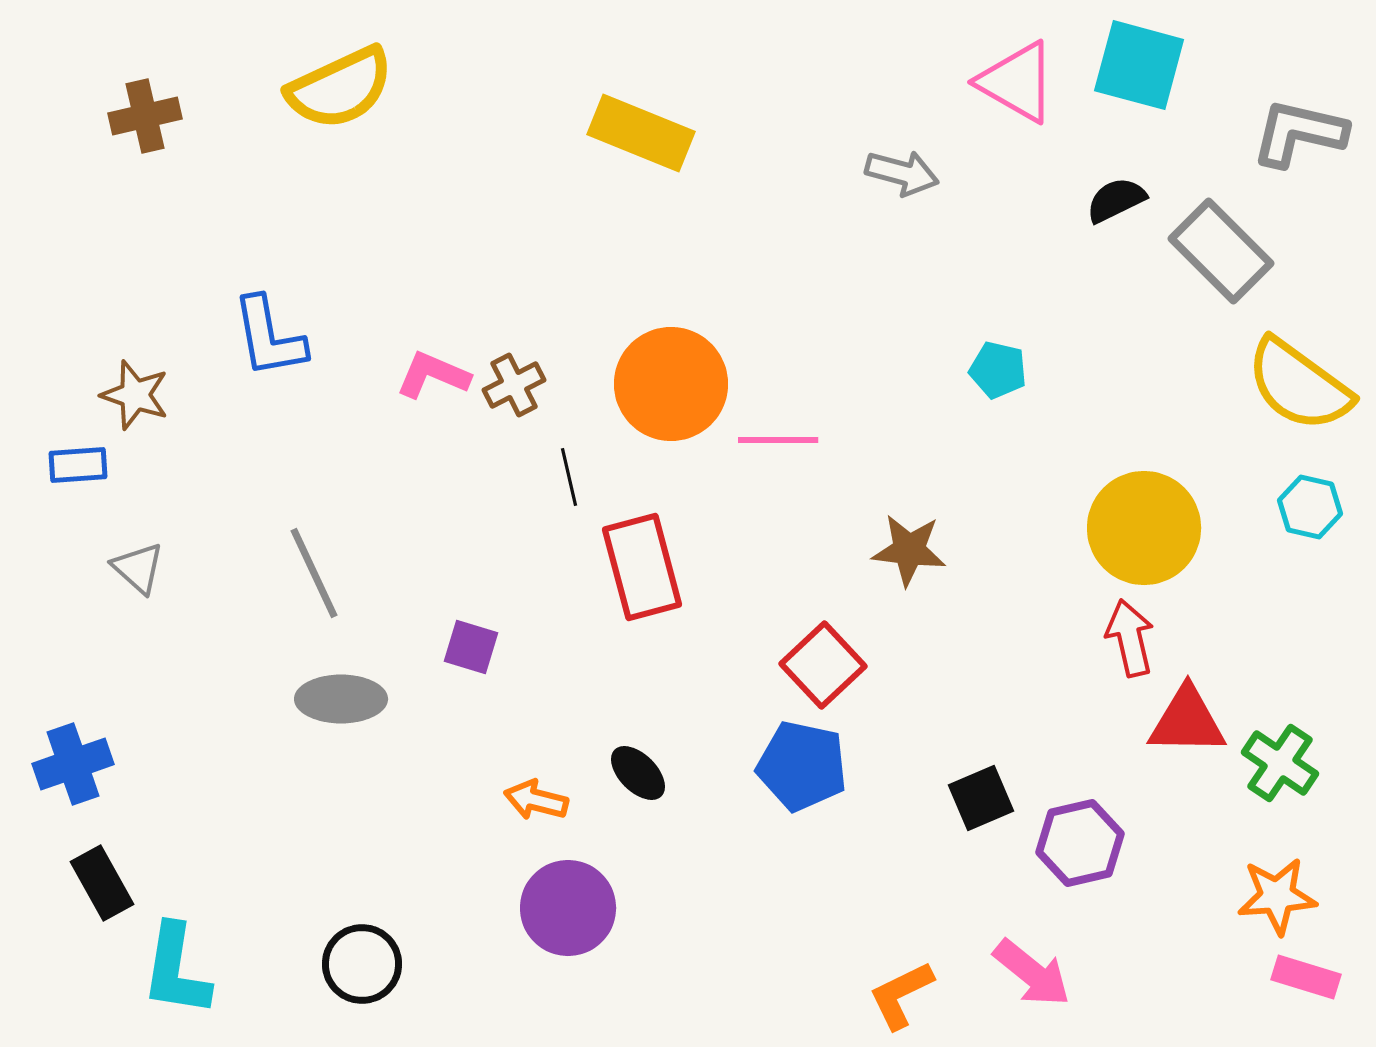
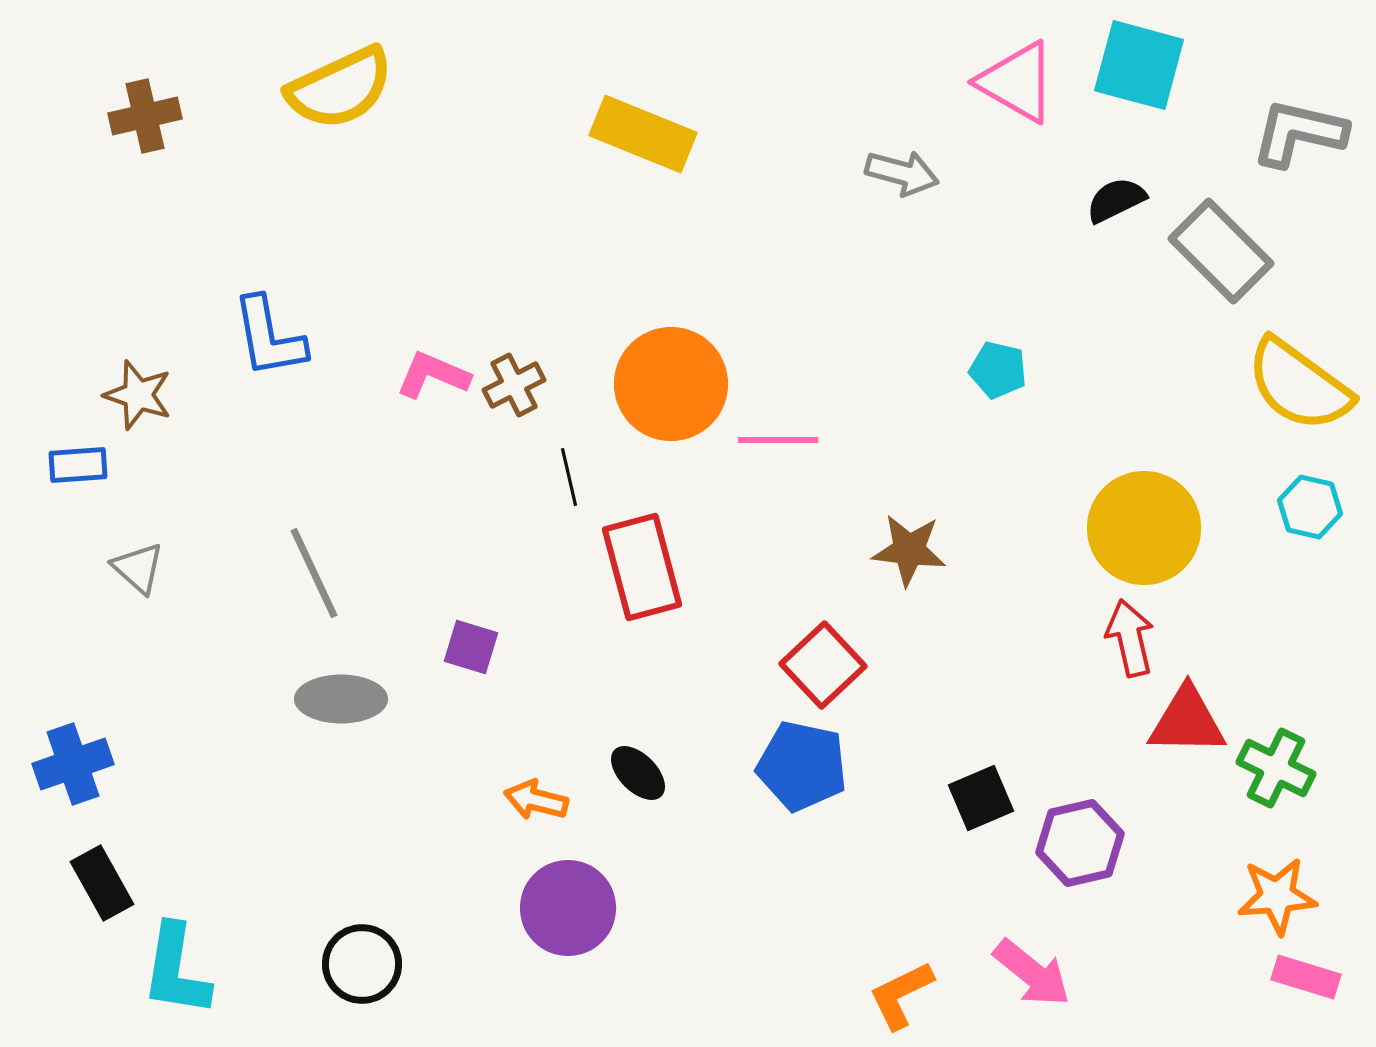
yellow rectangle at (641, 133): moved 2 px right, 1 px down
brown star at (135, 395): moved 3 px right
green cross at (1280, 763): moved 4 px left, 5 px down; rotated 8 degrees counterclockwise
